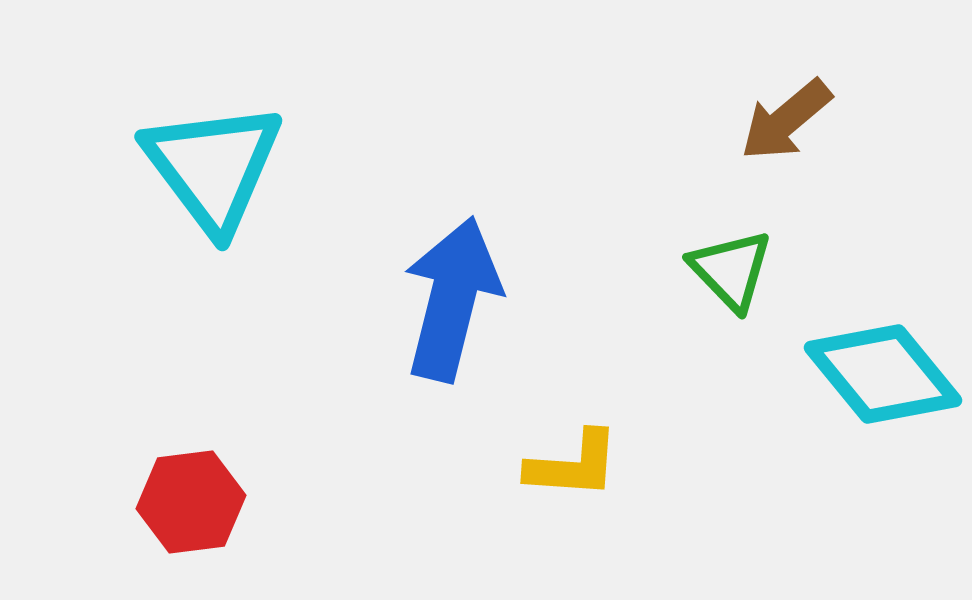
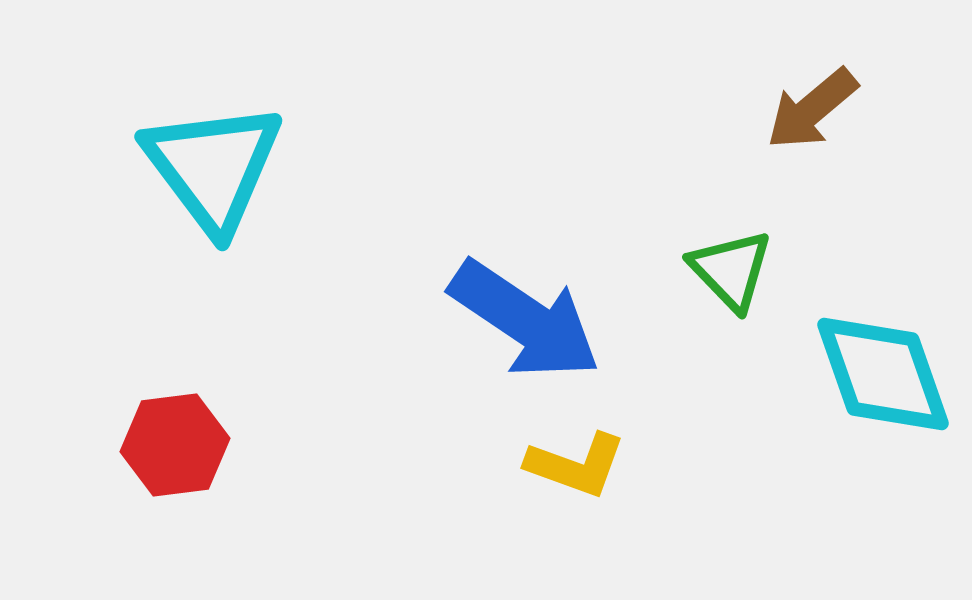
brown arrow: moved 26 px right, 11 px up
blue arrow: moved 73 px right, 21 px down; rotated 110 degrees clockwise
cyan diamond: rotated 20 degrees clockwise
yellow L-shape: moved 3 px right; rotated 16 degrees clockwise
red hexagon: moved 16 px left, 57 px up
